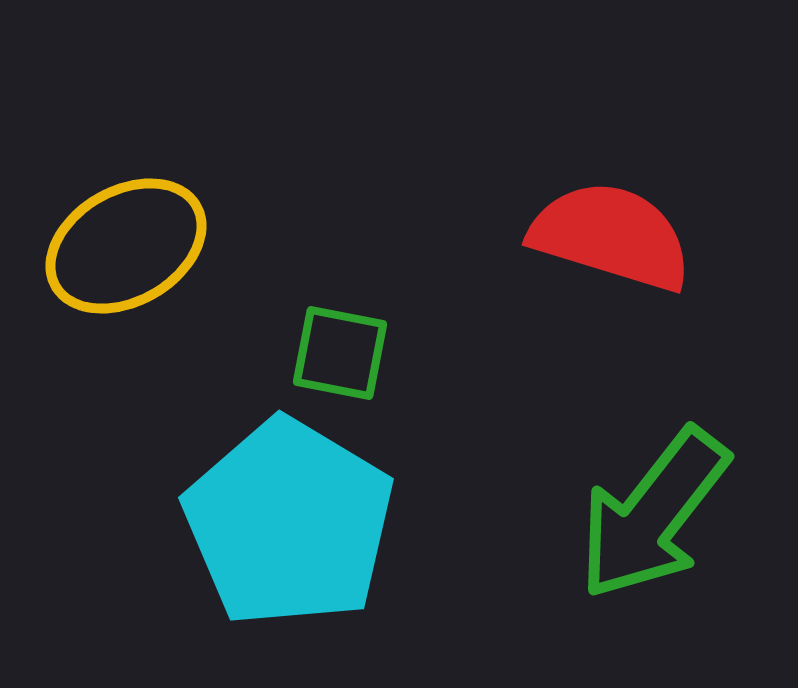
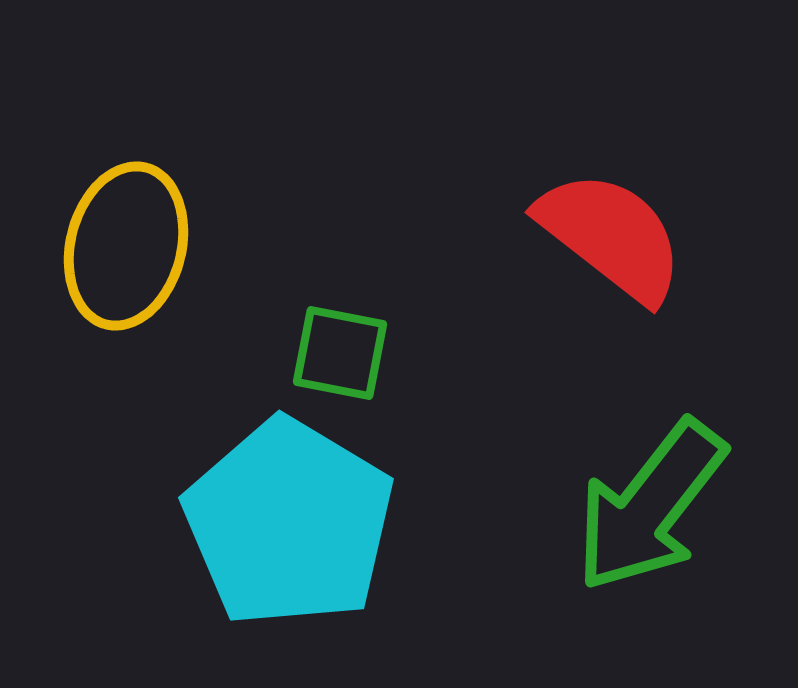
red semicircle: rotated 21 degrees clockwise
yellow ellipse: rotated 46 degrees counterclockwise
green arrow: moved 3 px left, 8 px up
